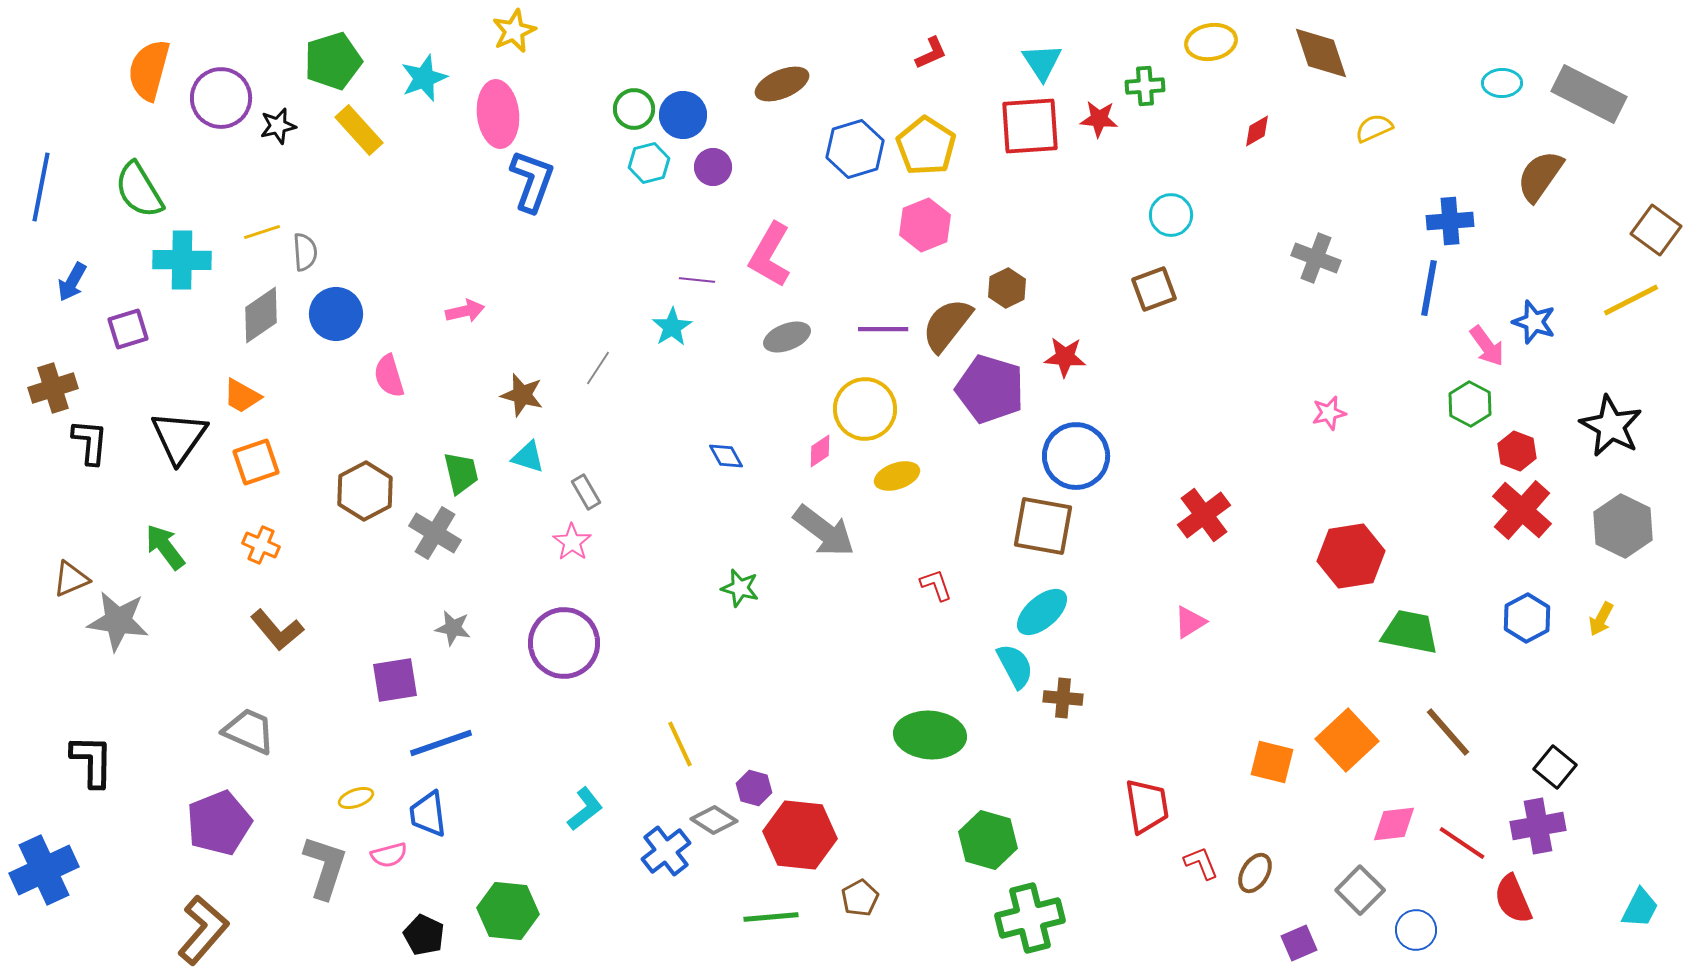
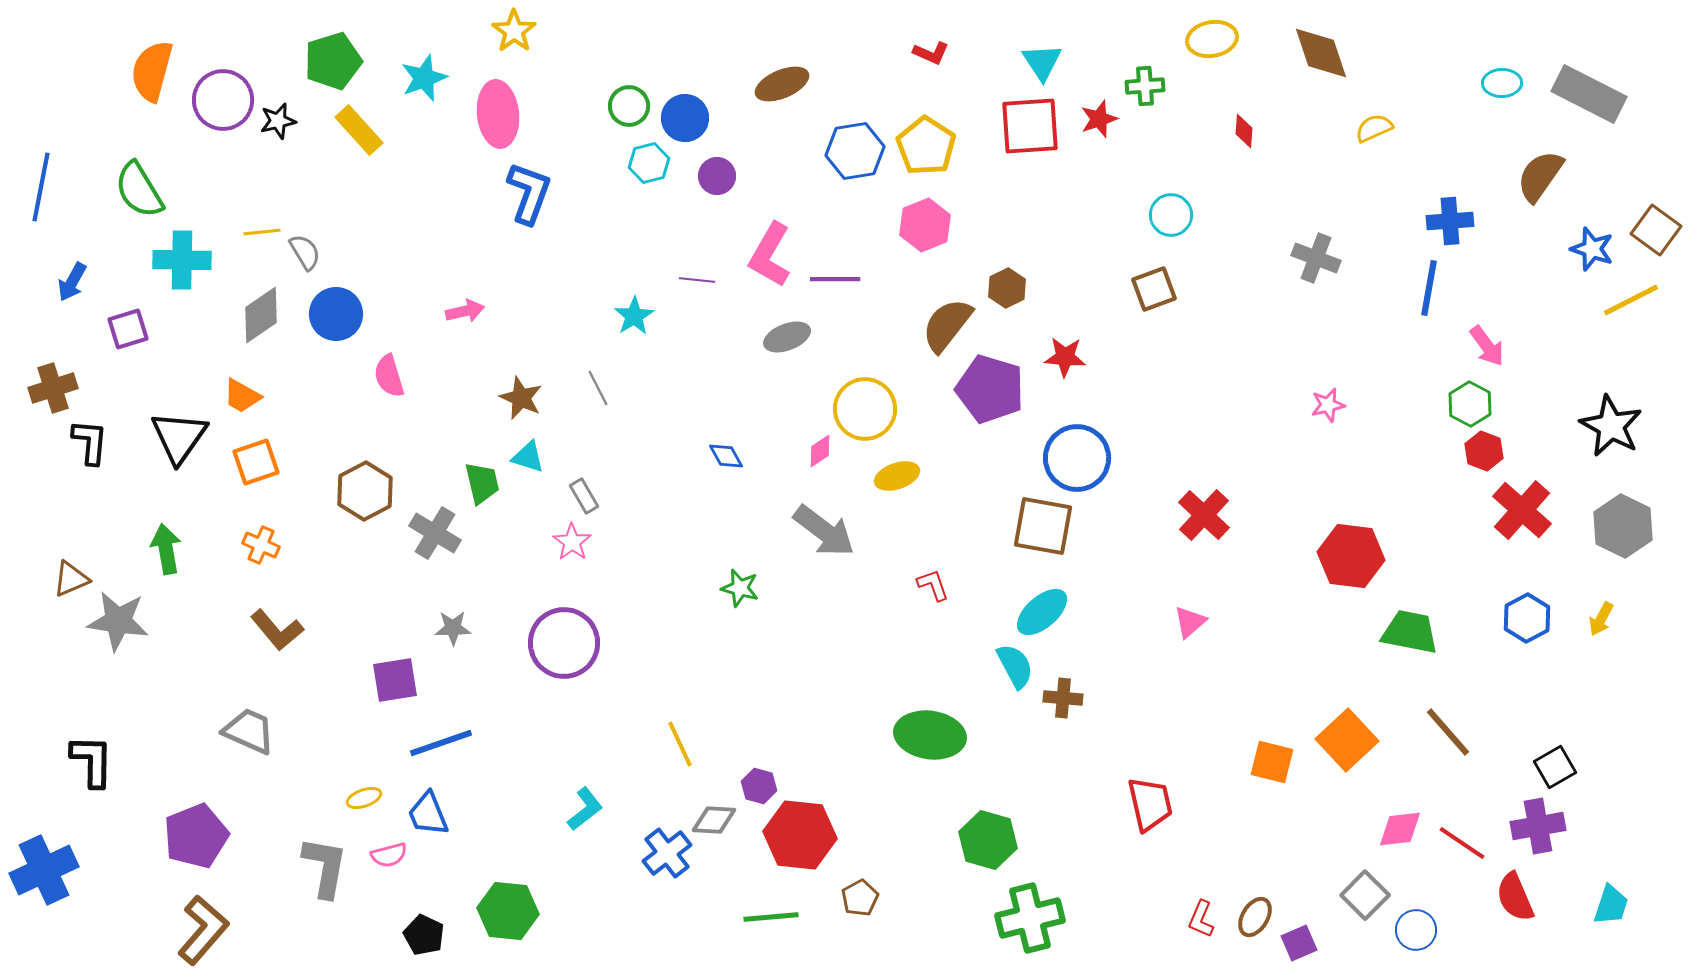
yellow star at (514, 31): rotated 12 degrees counterclockwise
yellow ellipse at (1211, 42): moved 1 px right, 3 px up
red L-shape at (931, 53): rotated 48 degrees clockwise
orange semicircle at (149, 70): moved 3 px right, 1 px down
purple circle at (221, 98): moved 2 px right, 2 px down
green circle at (634, 109): moved 5 px left, 3 px up
blue circle at (683, 115): moved 2 px right, 3 px down
red star at (1099, 119): rotated 24 degrees counterclockwise
black star at (278, 126): moved 5 px up
red diamond at (1257, 131): moved 13 px left; rotated 56 degrees counterclockwise
blue hexagon at (855, 149): moved 2 px down; rotated 8 degrees clockwise
purple circle at (713, 167): moved 4 px right, 9 px down
blue L-shape at (532, 181): moved 3 px left, 12 px down
yellow line at (262, 232): rotated 12 degrees clockwise
gray semicircle at (305, 252): rotated 27 degrees counterclockwise
blue star at (1534, 322): moved 58 px right, 73 px up
cyan star at (672, 327): moved 38 px left, 11 px up
purple line at (883, 329): moved 48 px left, 50 px up
gray line at (598, 368): moved 20 px down; rotated 60 degrees counterclockwise
brown star at (522, 395): moved 1 px left, 3 px down; rotated 9 degrees clockwise
pink star at (1329, 413): moved 1 px left, 8 px up
red hexagon at (1517, 451): moved 33 px left
blue circle at (1076, 456): moved 1 px right, 2 px down
green trapezoid at (461, 473): moved 21 px right, 10 px down
gray rectangle at (586, 492): moved 2 px left, 4 px down
red cross at (1204, 515): rotated 10 degrees counterclockwise
green arrow at (165, 547): moved 1 px right, 2 px down; rotated 27 degrees clockwise
red hexagon at (1351, 556): rotated 16 degrees clockwise
red L-shape at (936, 585): moved 3 px left
pink triangle at (1190, 622): rotated 9 degrees counterclockwise
gray star at (453, 628): rotated 12 degrees counterclockwise
green ellipse at (930, 735): rotated 4 degrees clockwise
black square at (1555, 767): rotated 21 degrees clockwise
purple hexagon at (754, 788): moved 5 px right, 2 px up
yellow ellipse at (356, 798): moved 8 px right
red trapezoid at (1147, 806): moved 3 px right, 2 px up; rotated 4 degrees counterclockwise
blue trapezoid at (428, 814): rotated 15 degrees counterclockwise
gray diamond at (714, 820): rotated 30 degrees counterclockwise
purple pentagon at (219, 823): moved 23 px left, 13 px down
pink diamond at (1394, 824): moved 6 px right, 5 px down
blue cross at (666, 851): moved 1 px right, 2 px down
red L-shape at (1201, 863): moved 56 px down; rotated 135 degrees counterclockwise
gray L-shape at (325, 867): rotated 8 degrees counterclockwise
brown ellipse at (1255, 873): moved 44 px down
gray square at (1360, 890): moved 5 px right, 5 px down
red semicircle at (1513, 899): moved 2 px right, 2 px up
cyan trapezoid at (1640, 908): moved 29 px left, 3 px up; rotated 9 degrees counterclockwise
